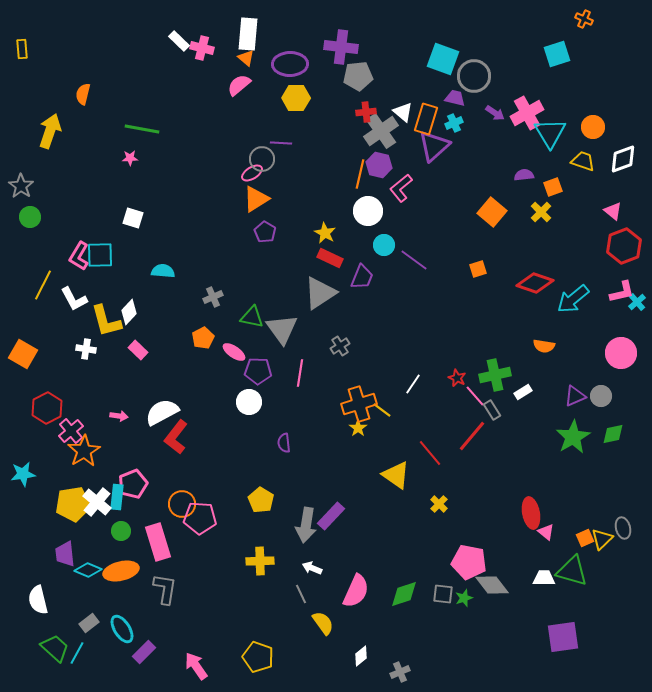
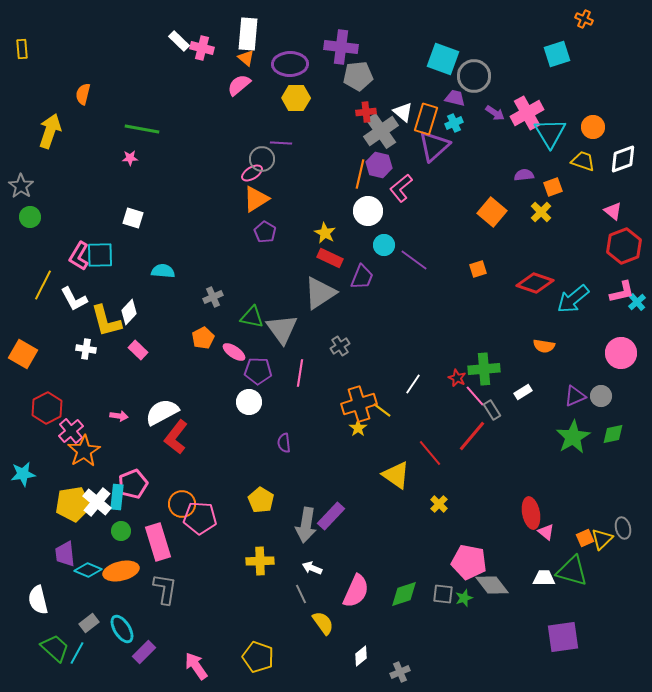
green cross at (495, 375): moved 11 px left, 6 px up; rotated 8 degrees clockwise
